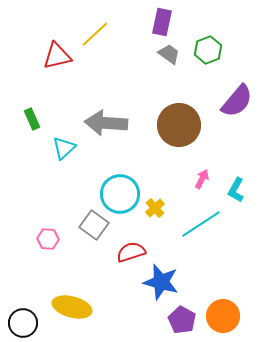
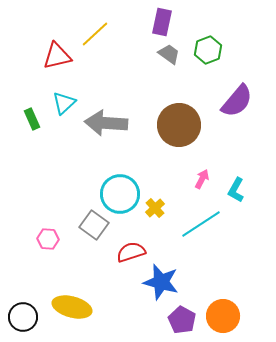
cyan triangle: moved 45 px up
black circle: moved 6 px up
